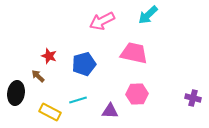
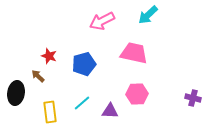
cyan line: moved 4 px right, 3 px down; rotated 24 degrees counterclockwise
yellow rectangle: rotated 55 degrees clockwise
